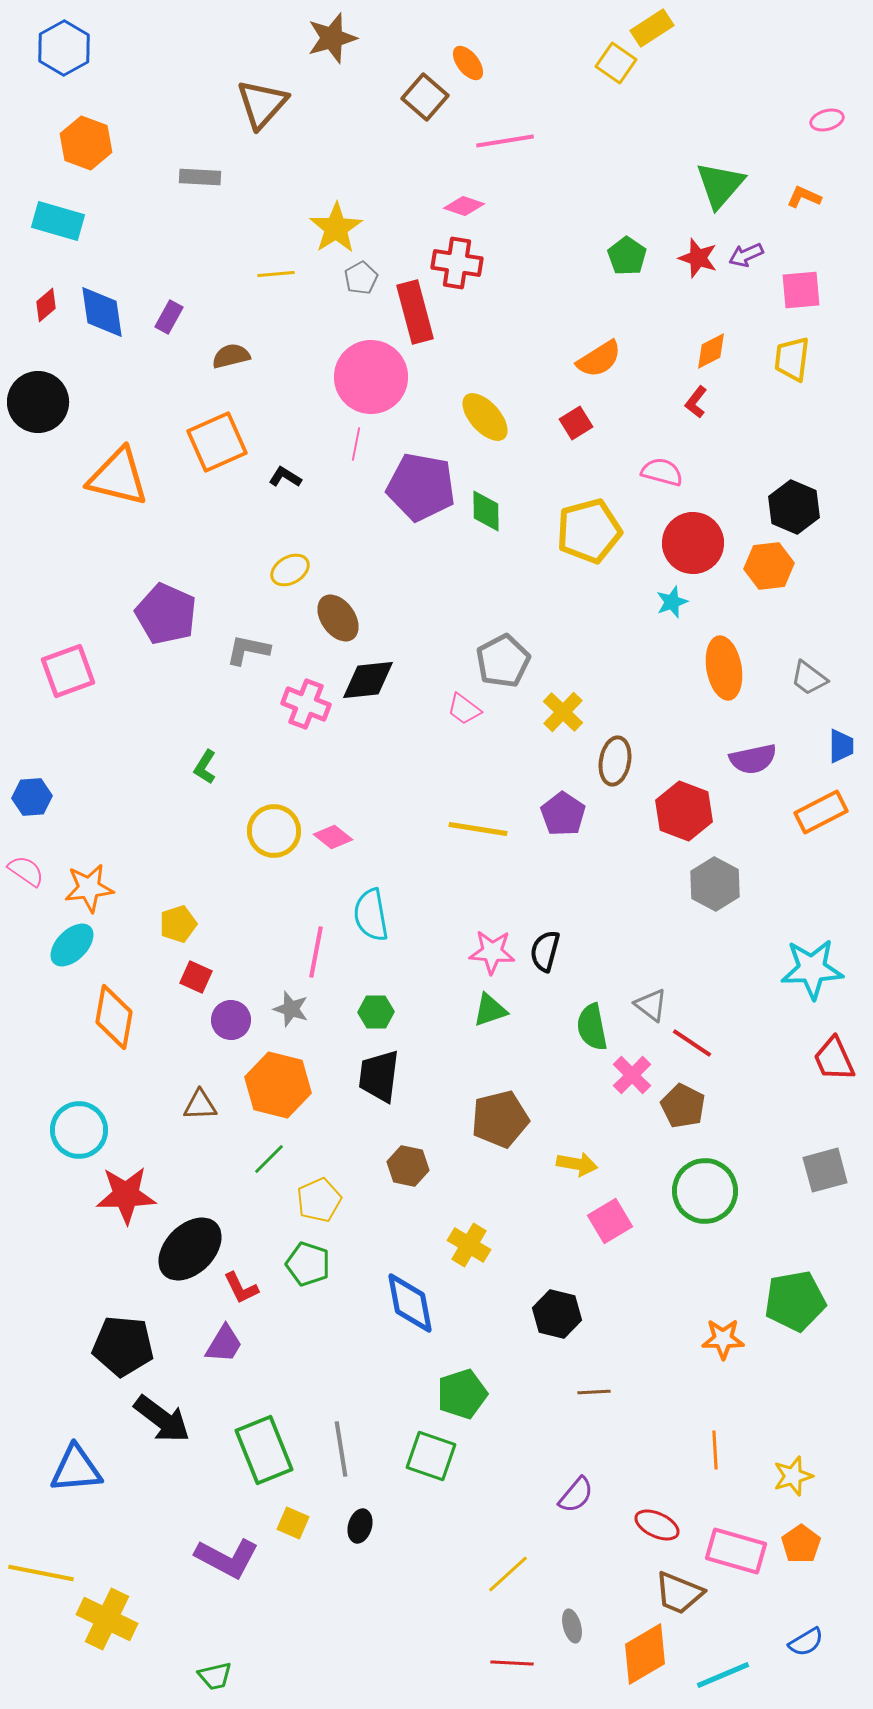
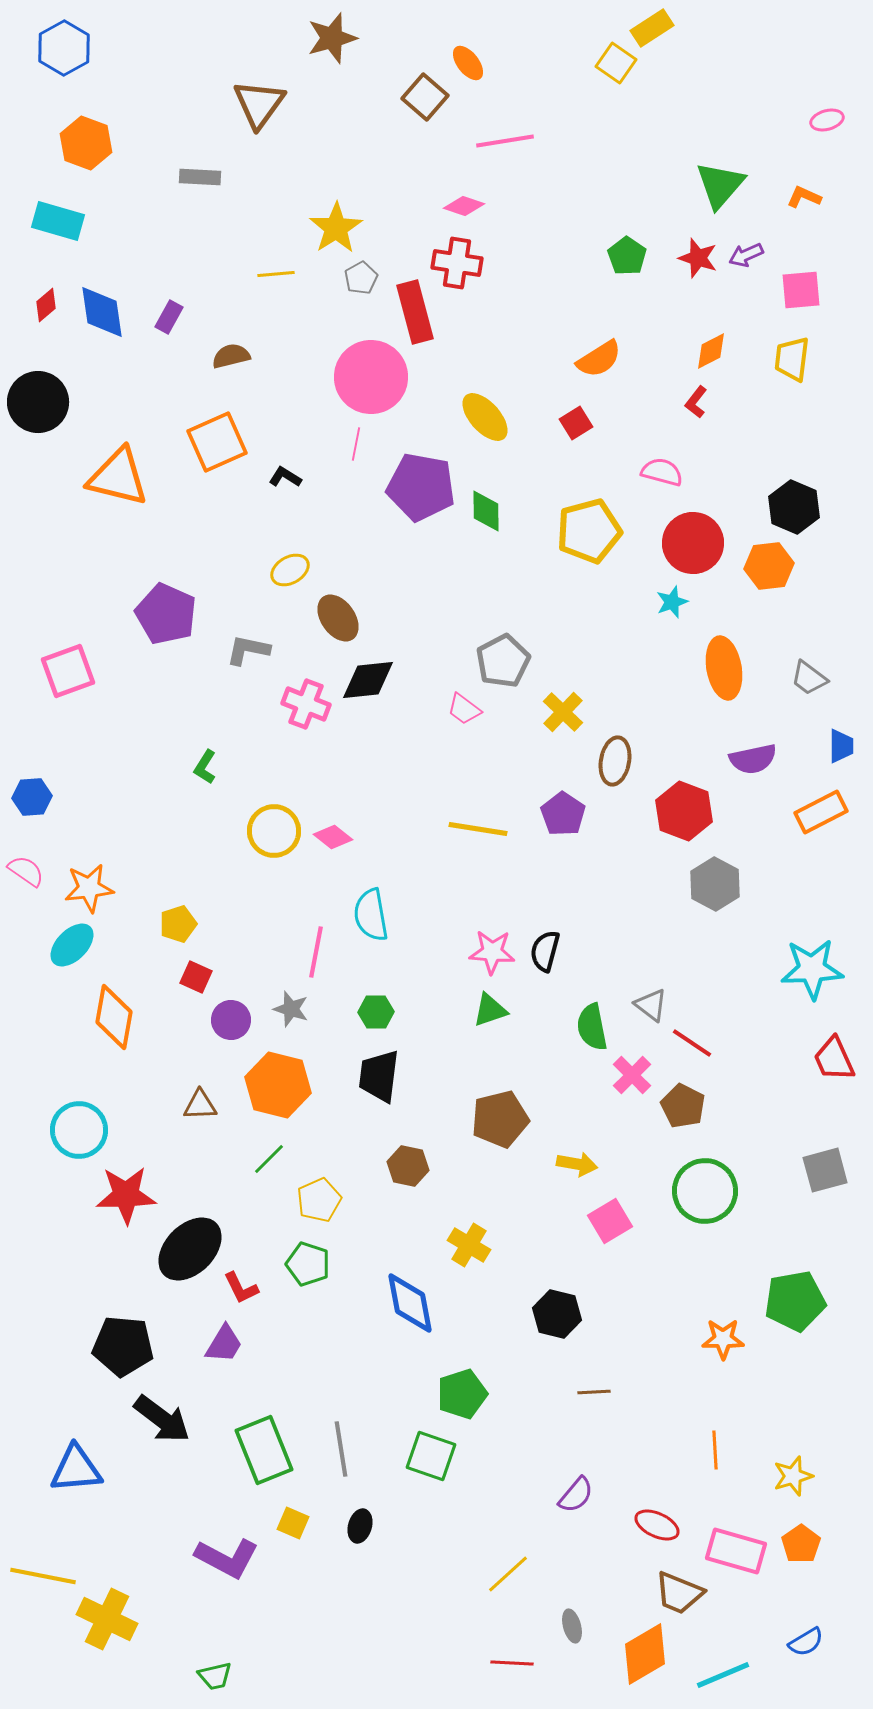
brown triangle at (262, 104): moved 3 px left; rotated 6 degrees counterclockwise
yellow line at (41, 1573): moved 2 px right, 3 px down
